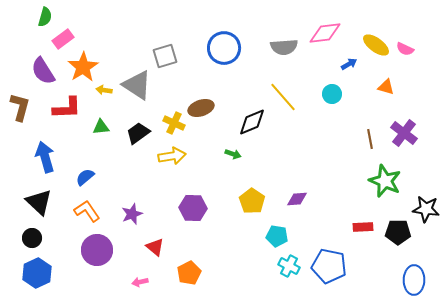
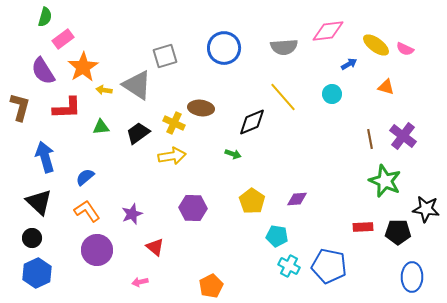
pink diamond at (325, 33): moved 3 px right, 2 px up
brown ellipse at (201, 108): rotated 25 degrees clockwise
purple cross at (404, 133): moved 1 px left, 3 px down
orange pentagon at (189, 273): moved 22 px right, 13 px down
blue ellipse at (414, 280): moved 2 px left, 3 px up
